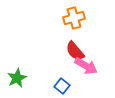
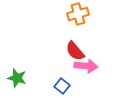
orange cross: moved 4 px right, 4 px up
pink arrow: rotated 25 degrees counterclockwise
green star: rotated 30 degrees counterclockwise
